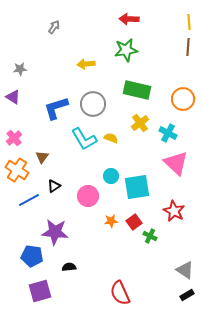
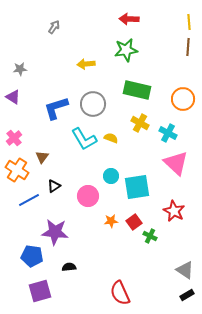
yellow cross: rotated 24 degrees counterclockwise
